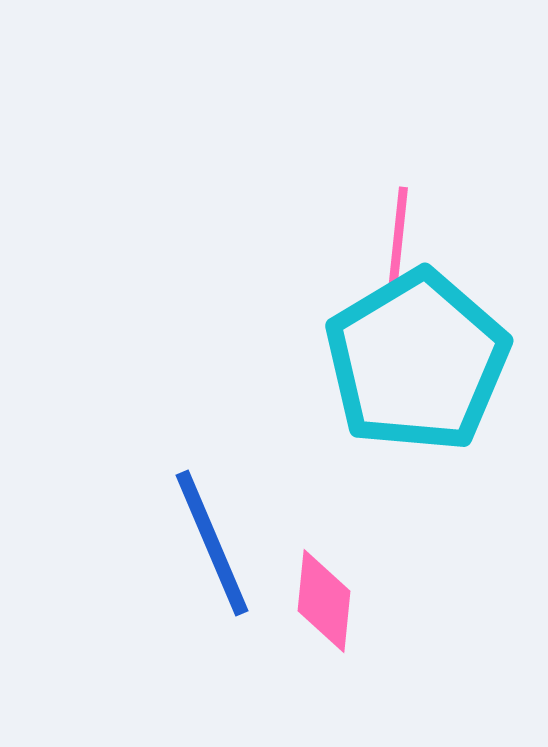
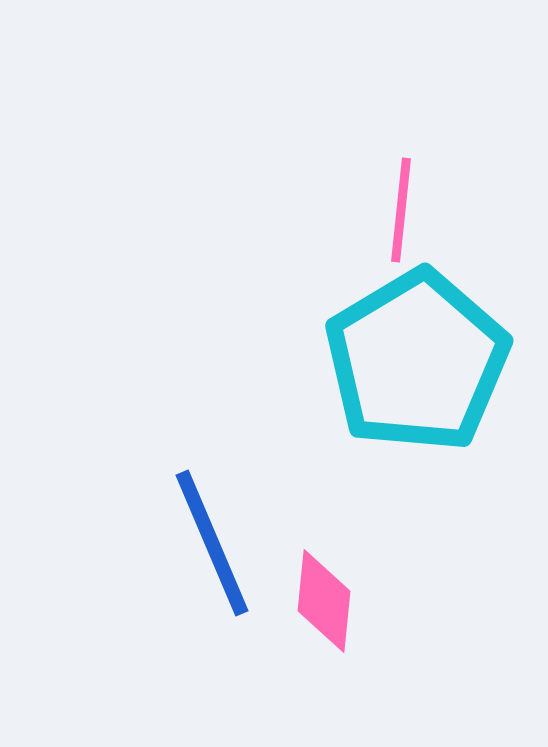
pink line: moved 3 px right, 29 px up
